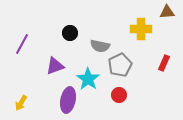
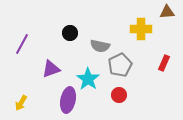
purple triangle: moved 4 px left, 3 px down
